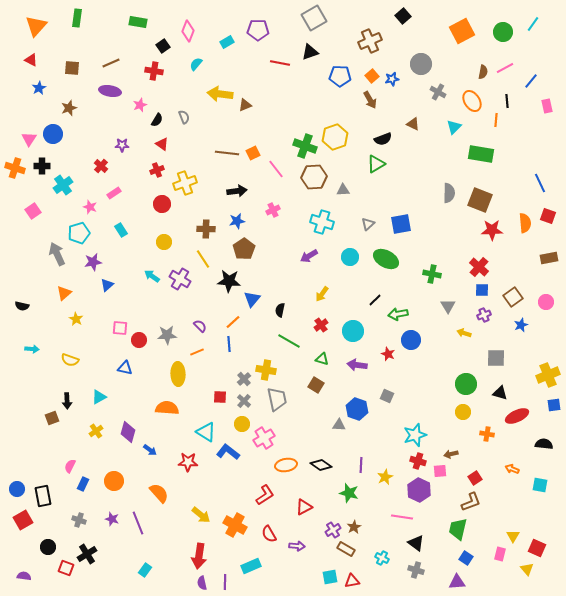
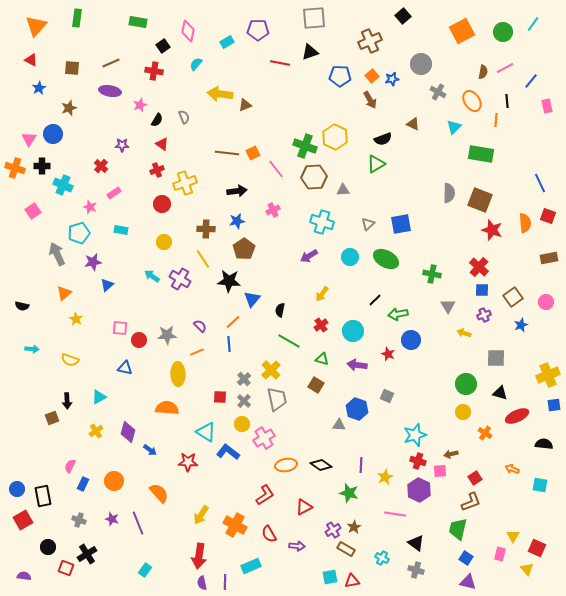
gray square at (314, 18): rotated 25 degrees clockwise
pink diamond at (188, 31): rotated 10 degrees counterclockwise
yellow hexagon at (335, 137): rotated 15 degrees counterclockwise
cyan cross at (63, 185): rotated 30 degrees counterclockwise
cyan rectangle at (121, 230): rotated 48 degrees counterclockwise
red star at (492, 230): rotated 20 degrees clockwise
yellow cross at (266, 370): moved 5 px right; rotated 36 degrees clockwise
orange cross at (487, 434): moved 2 px left, 1 px up; rotated 24 degrees clockwise
yellow arrow at (201, 515): rotated 84 degrees clockwise
pink line at (402, 517): moved 7 px left, 3 px up
purple triangle at (457, 582): moved 11 px right; rotated 18 degrees clockwise
